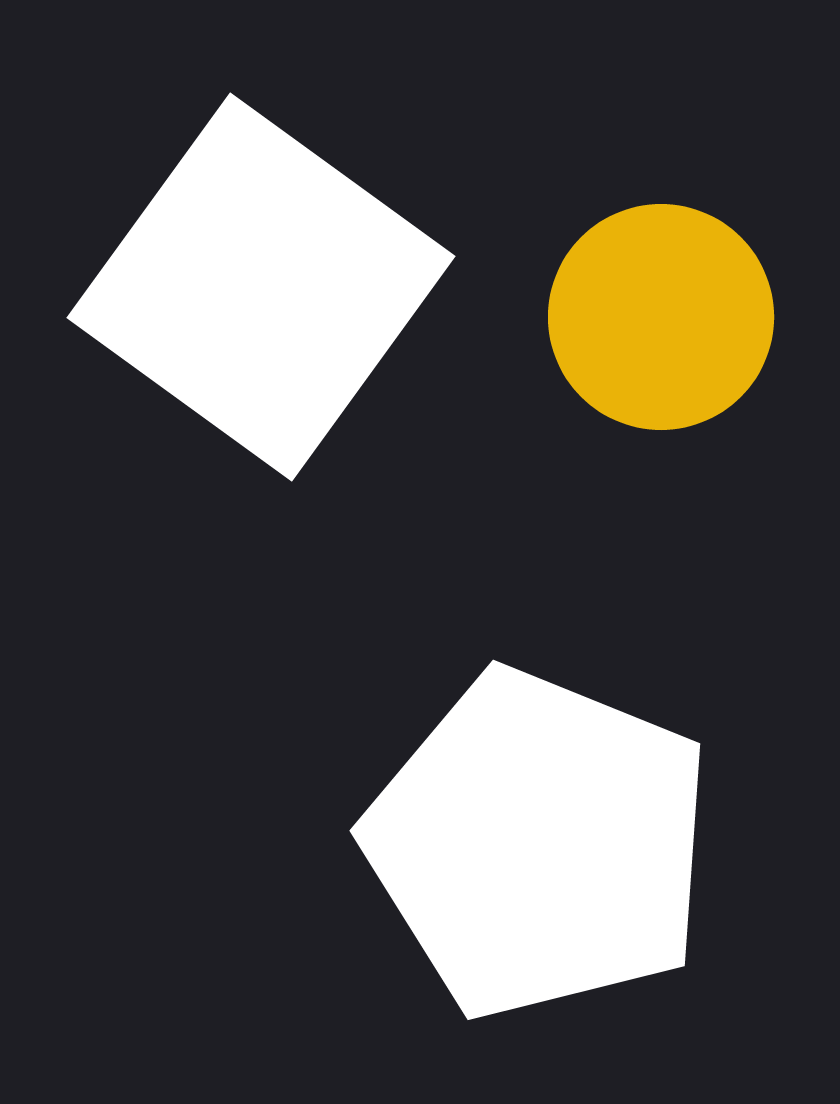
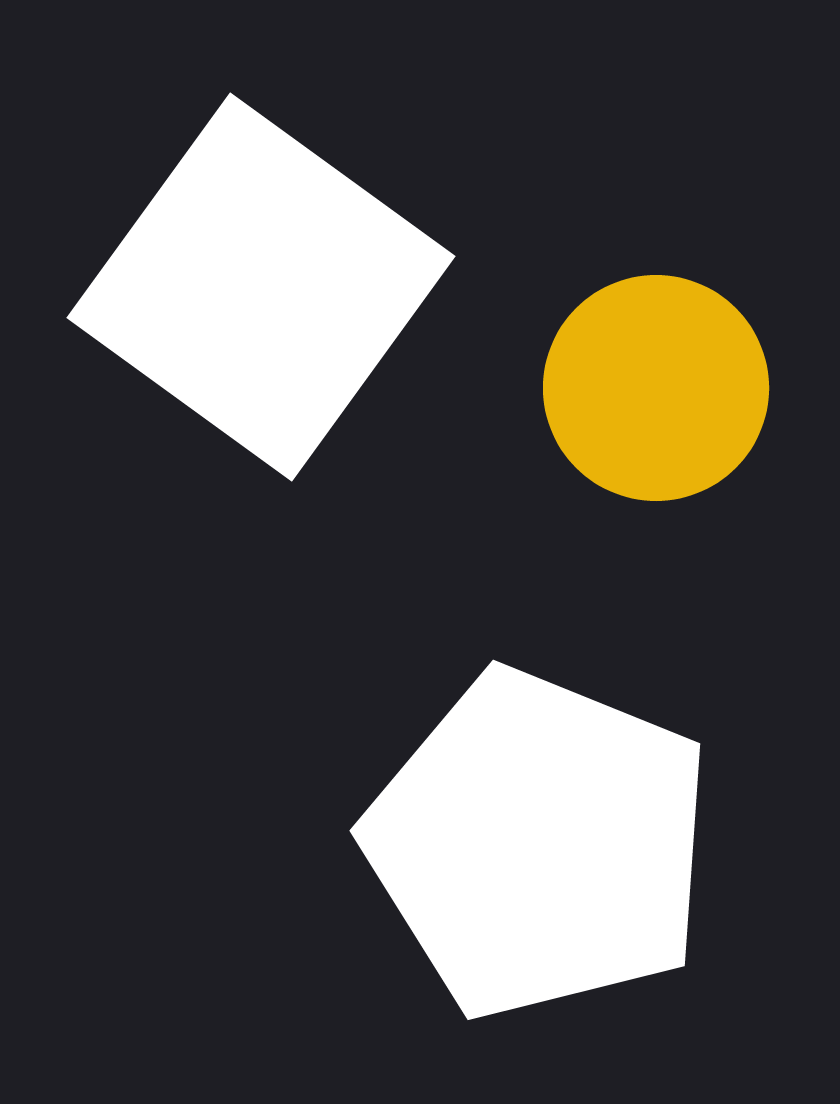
yellow circle: moved 5 px left, 71 px down
